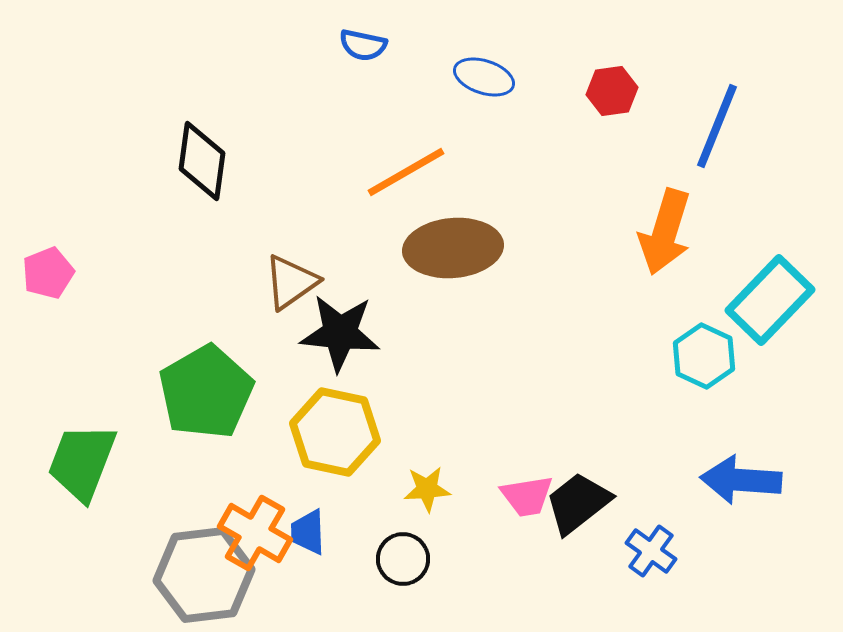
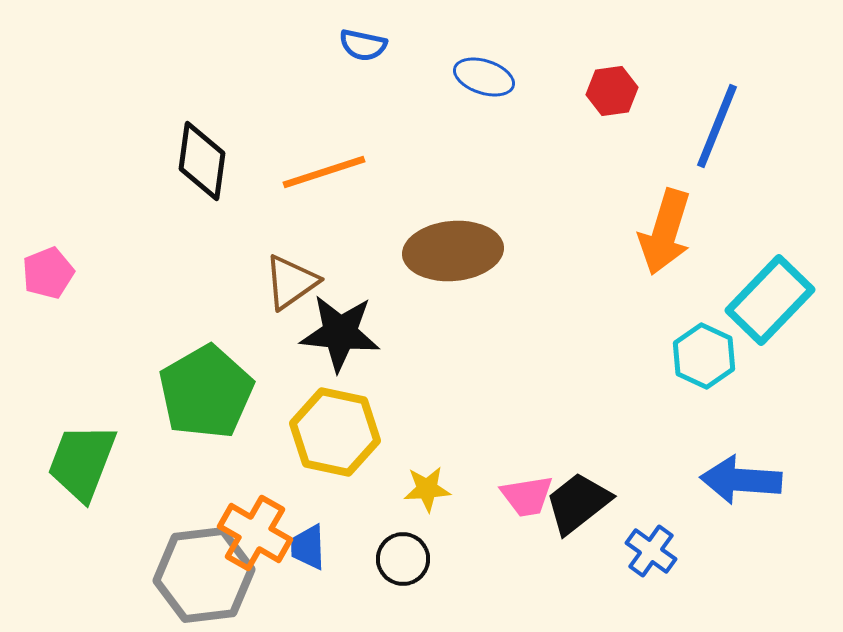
orange line: moved 82 px left; rotated 12 degrees clockwise
brown ellipse: moved 3 px down
blue trapezoid: moved 15 px down
